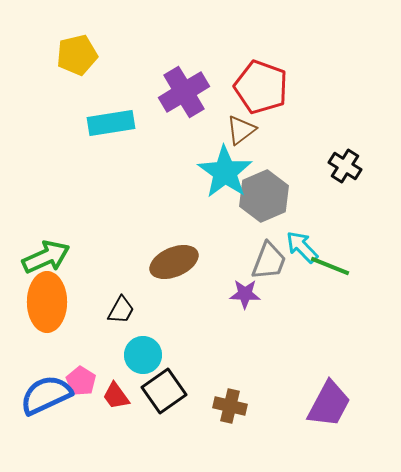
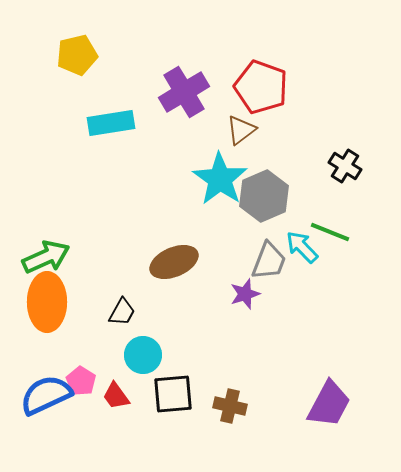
cyan star: moved 5 px left, 7 px down
green line: moved 34 px up
purple star: rotated 20 degrees counterclockwise
black trapezoid: moved 1 px right, 2 px down
black square: moved 9 px right, 3 px down; rotated 30 degrees clockwise
